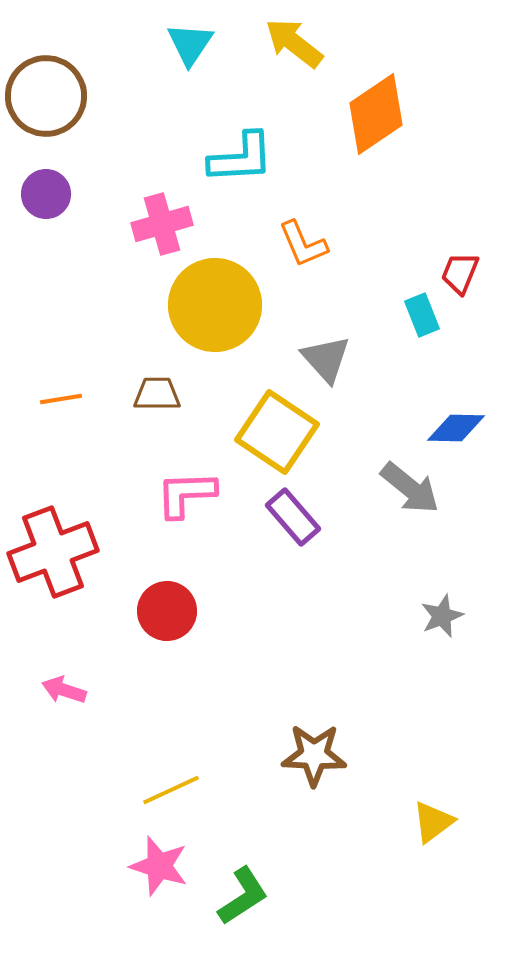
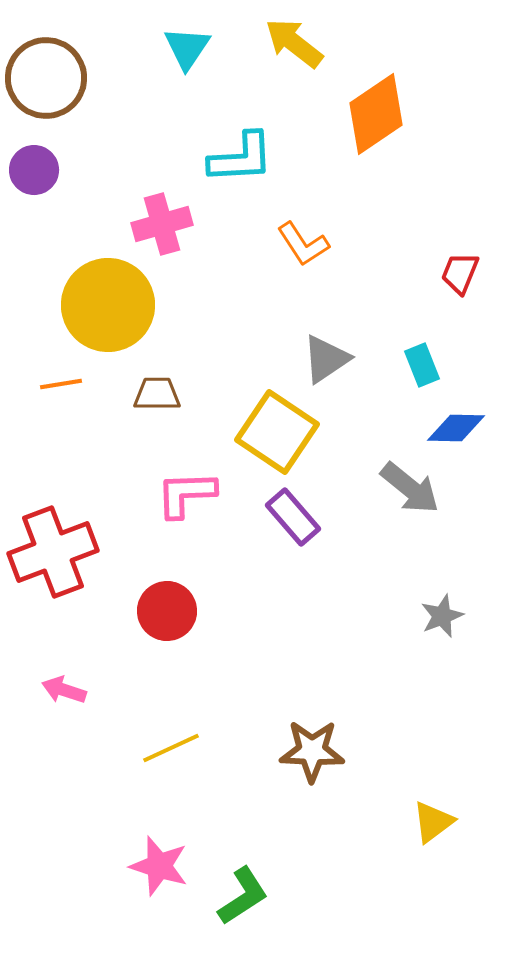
cyan triangle: moved 3 px left, 4 px down
brown circle: moved 18 px up
purple circle: moved 12 px left, 24 px up
orange L-shape: rotated 10 degrees counterclockwise
yellow circle: moved 107 px left
cyan rectangle: moved 50 px down
gray triangle: rotated 38 degrees clockwise
orange line: moved 15 px up
brown star: moved 2 px left, 4 px up
yellow line: moved 42 px up
